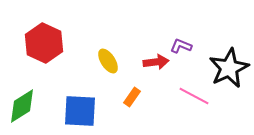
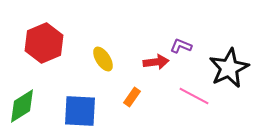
red hexagon: rotated 12 degrees clockwise
yellow ellipse: moved 5 px left, 2 px up
